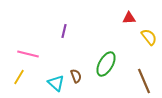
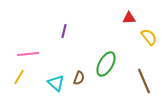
pink line: rotated 20 degrees counterclockwise
brown semicircle: moved 3 px right, 2 px down; rotated 40 degrees clockwise
